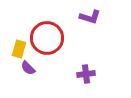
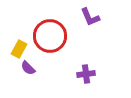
purple L-shape: rotated 50 degrees clockwise
red circle: moved 3 px right, 2 px up
yellow rectangle: rotated 12 degrees clockwise
